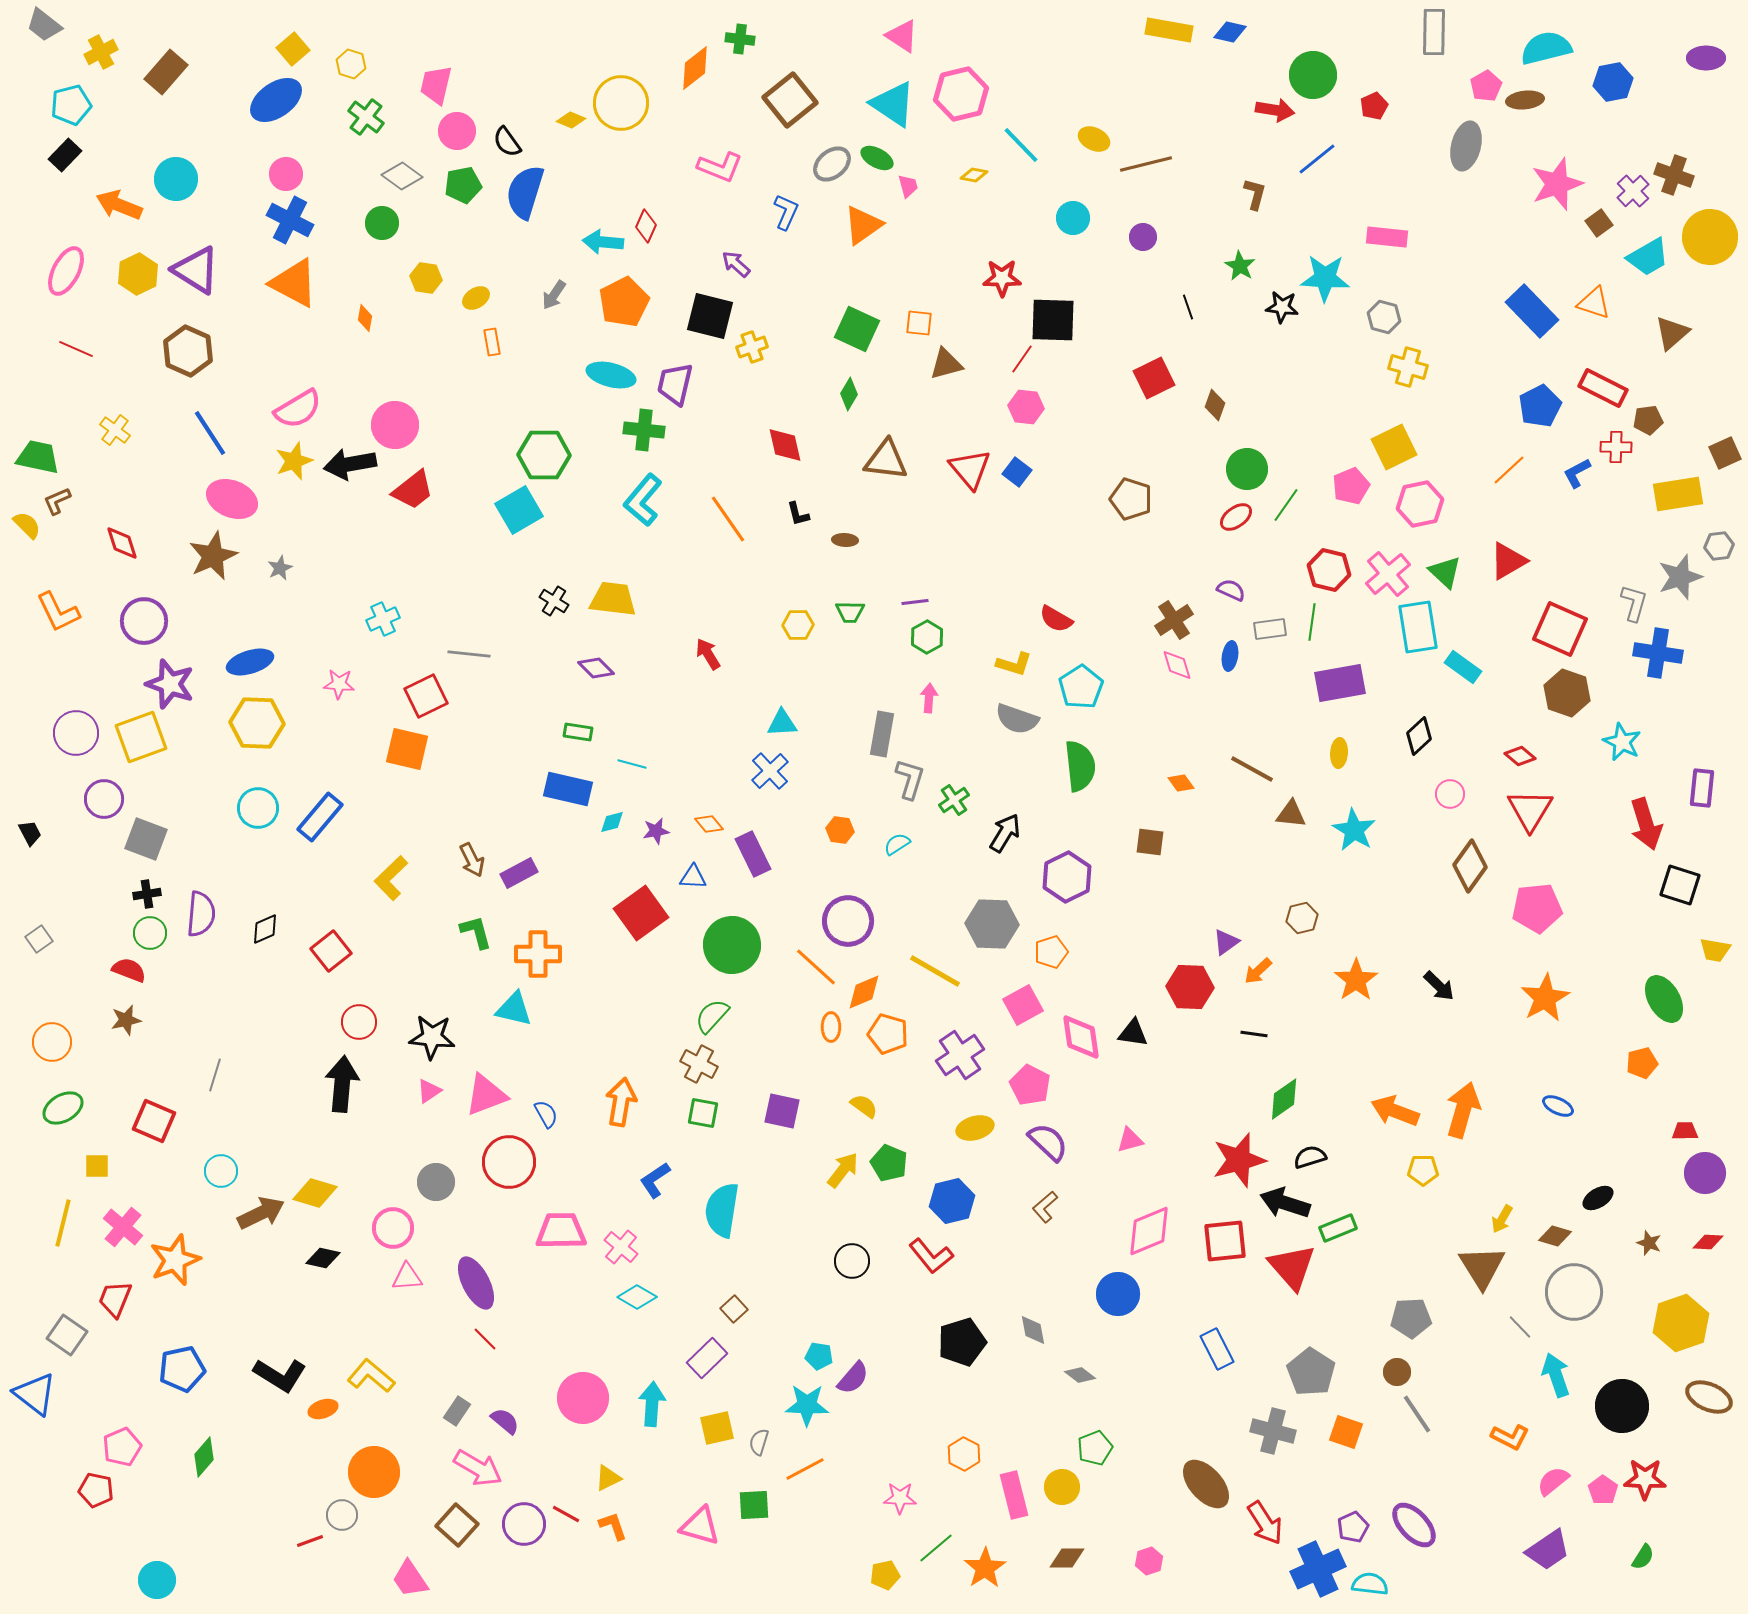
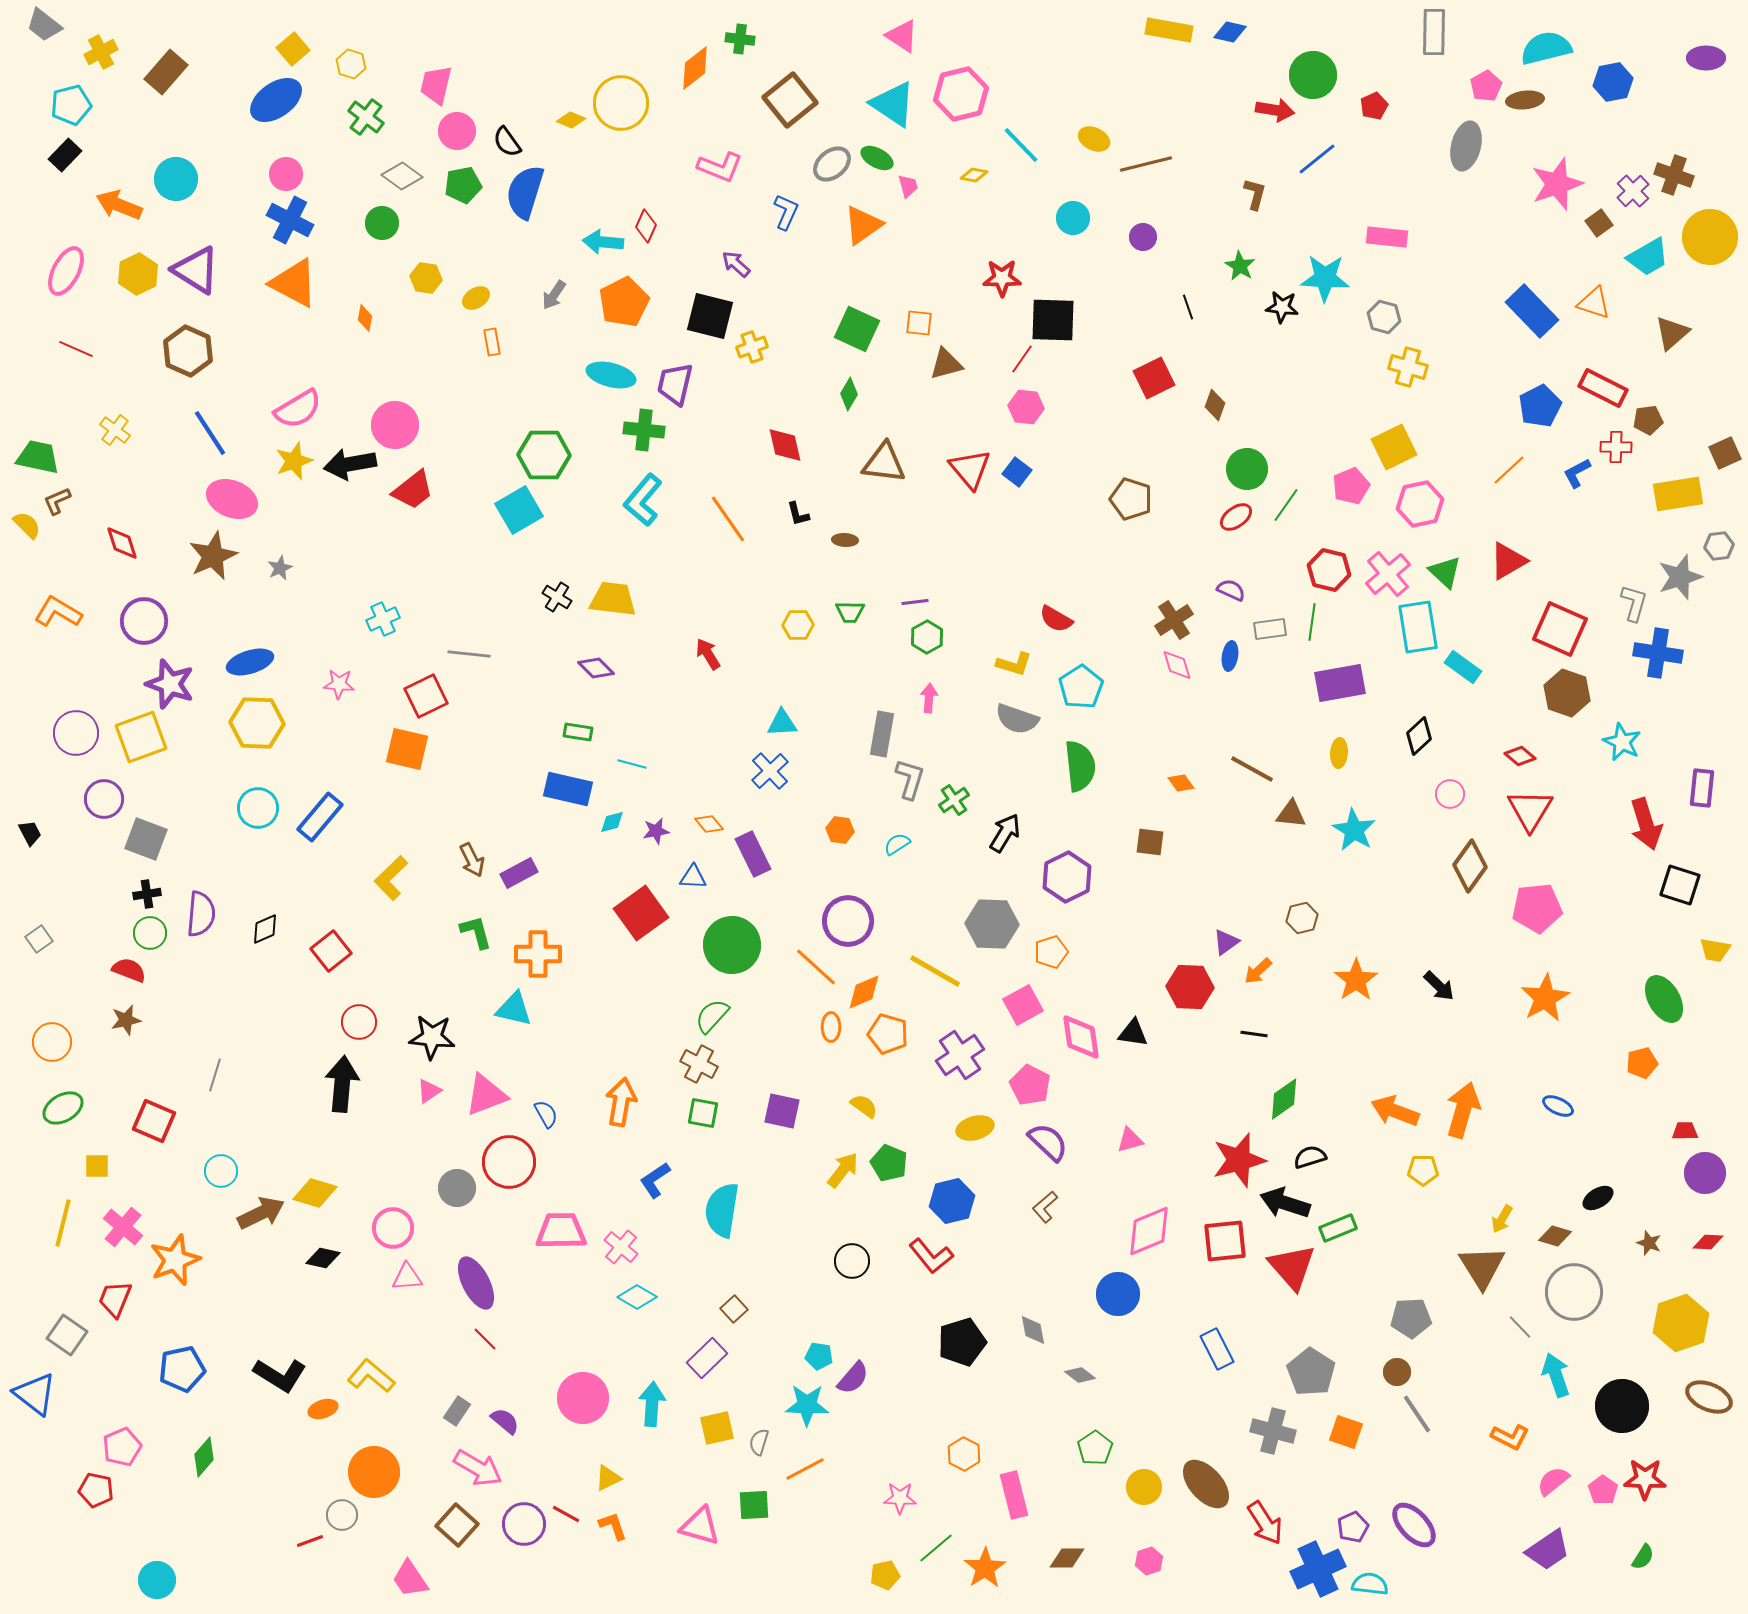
brown triangle at (886, 460): moved 2 px left, 3 px down
black cross at (554, 601): moved 3 px right, 4 px up
orange L-shape at (58, 612): rotated 147 degrees clockwise
gray circle at (436, 1182): moved 21 px right, 6 px down
green pentagon at (1095, 1448): rotated 12 degrees counterclockwise
yellow circle at (1062, 1487): moved 82 px right
